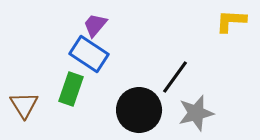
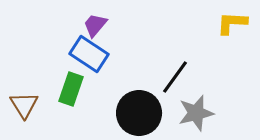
yellow L-shape: moved 1 px right, 2 px down
black circle: moved 3 px down
